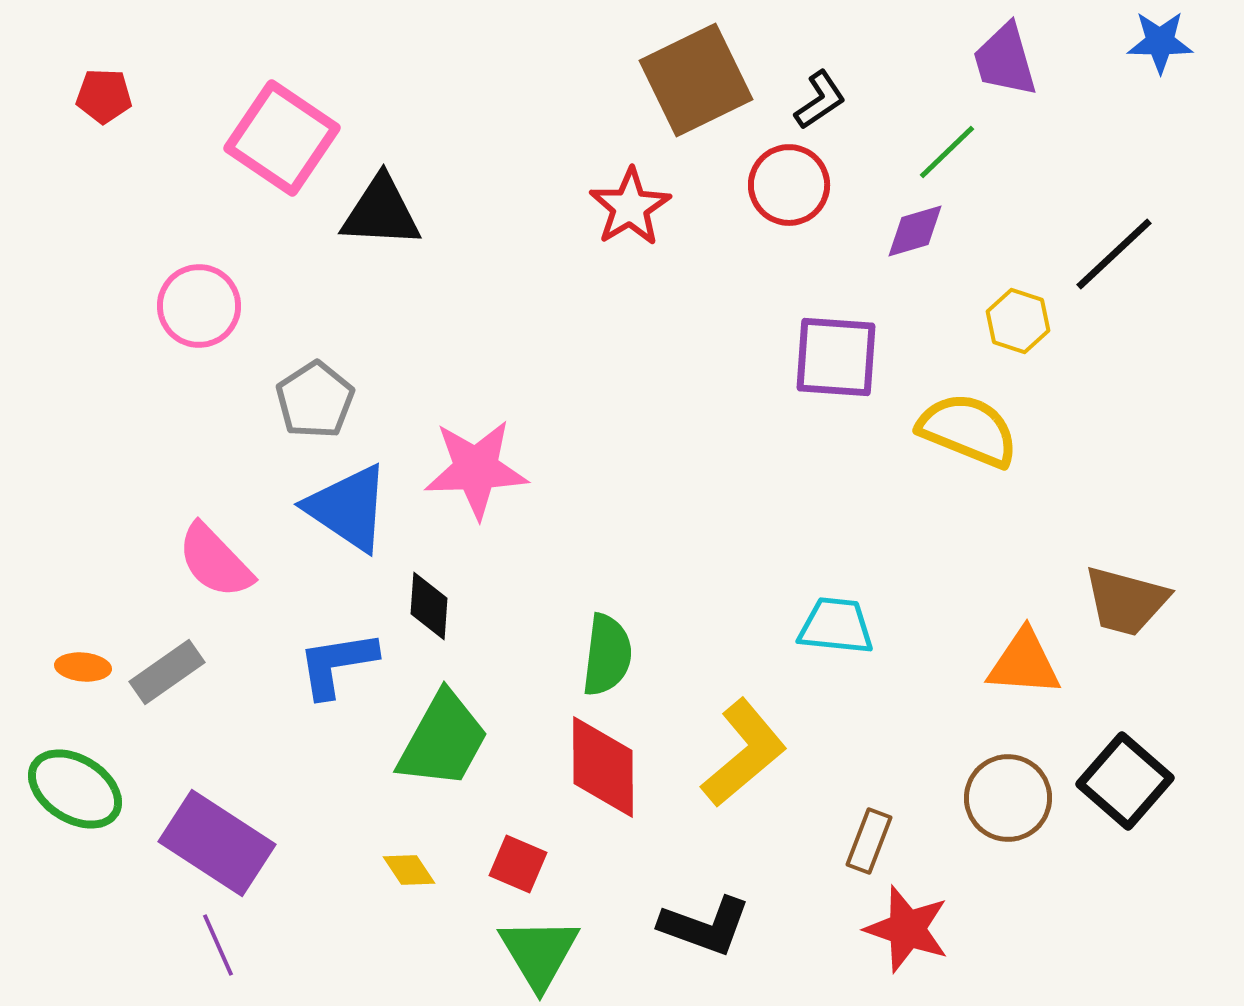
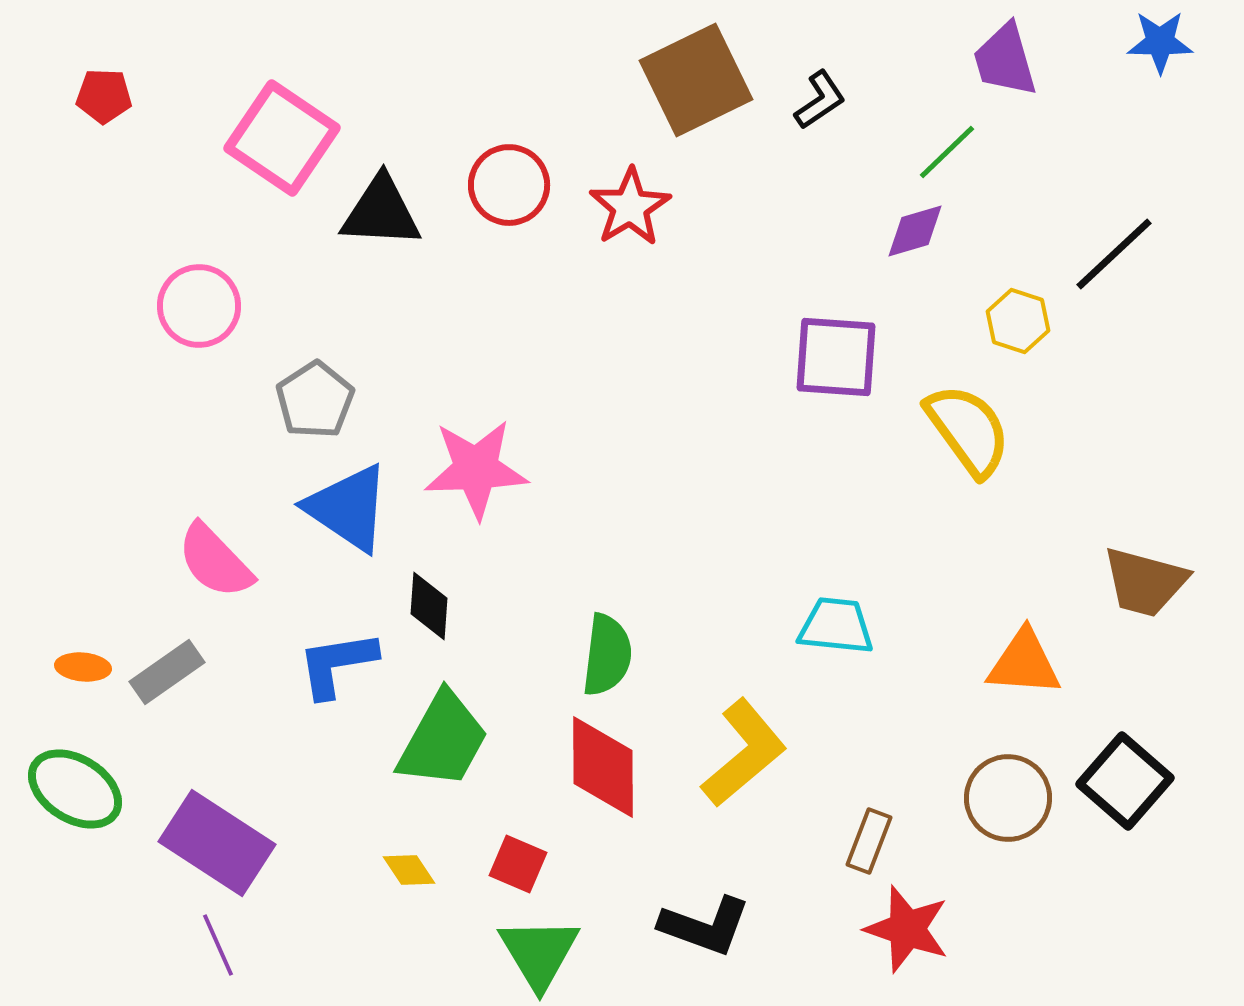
red circle at (789, 185): moved 280 px left
yellow semicircle at (968, 430): rotated 32 degrees clockwise
brown trapezoid at (1126, 601): moved 19 px right, 19 px up
